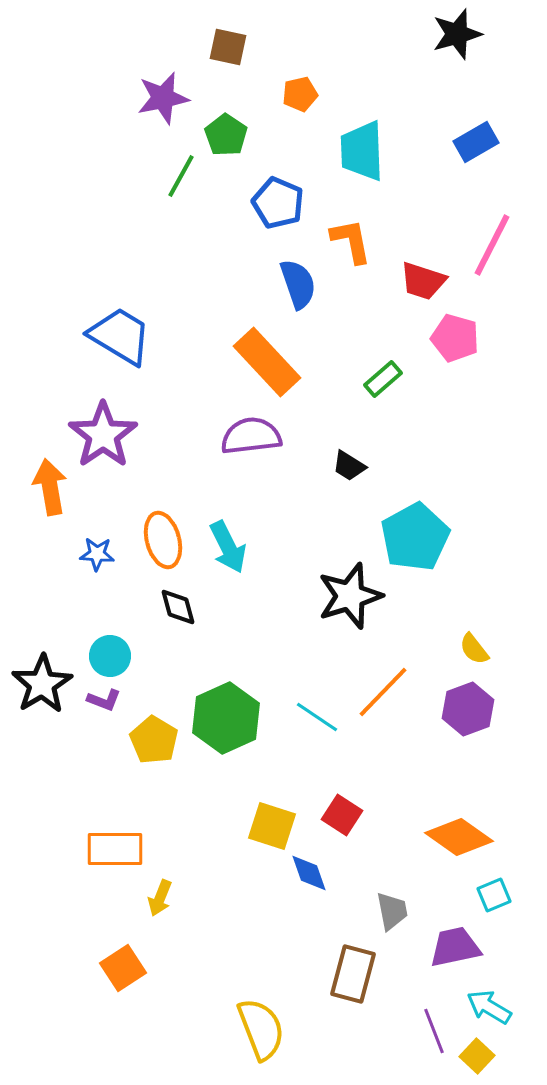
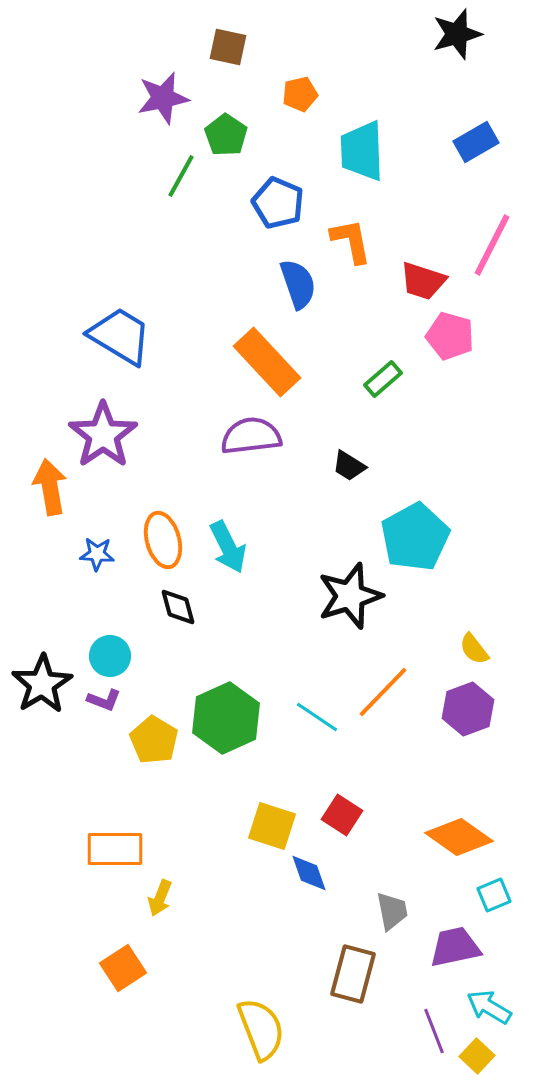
pink pentagon at (455, 338): moved 5 px left, 2 px up
